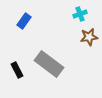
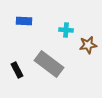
cyan cross: moved 14 px left, 16 px down; rotated 24 degrees clockwise
blue rectangle: rotated 56 degrees clockwise
brown star: moved 1 px left, 8 px down
